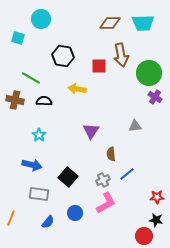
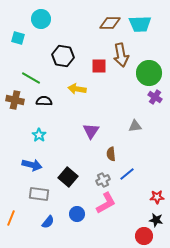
cyan trapezoid: moved 3 px left, 1 px down
blue circle: moved 2 px right, 1 px down
